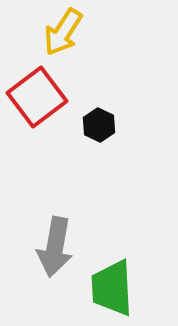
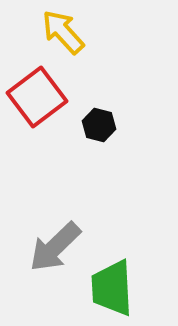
yellow arrow: rotated 105 degrees clockwise
black hexagon: rotated 12 degrees counterclockwise
gray arrow: rotated 36 degrees clockwise
